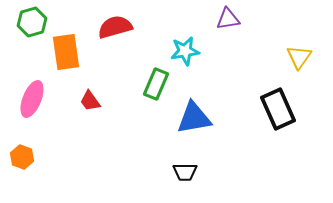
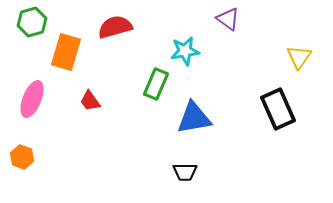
purple triangle: rotated 45 degrees clockwise
orange rectangle: rotated 24 degrees clockwise
